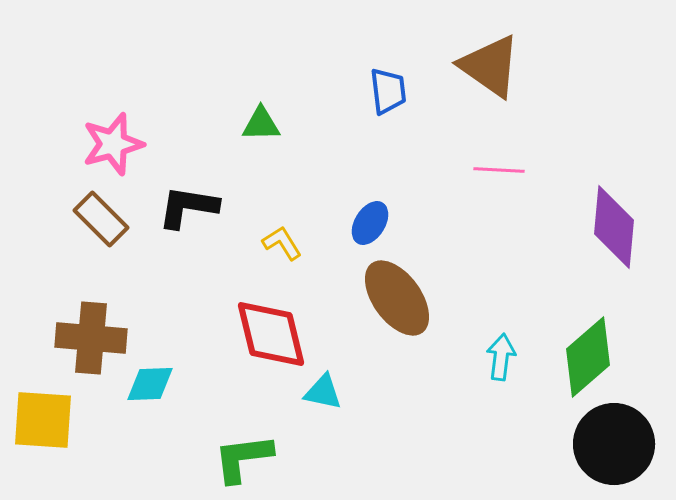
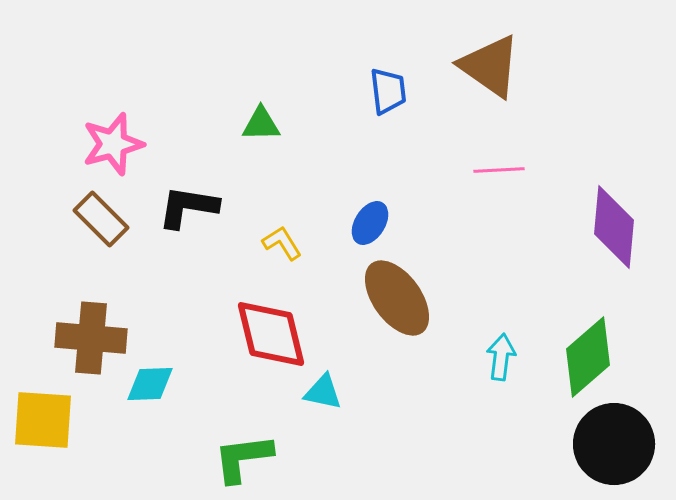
pink line: rotated 6 degrees counterclockwise
